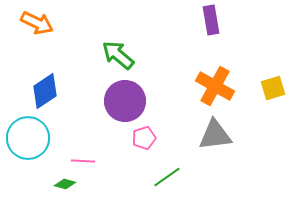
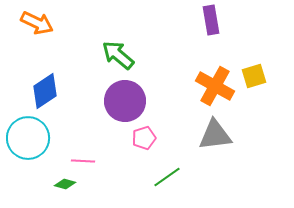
yellow square: moved 19 px left, 12 px up
